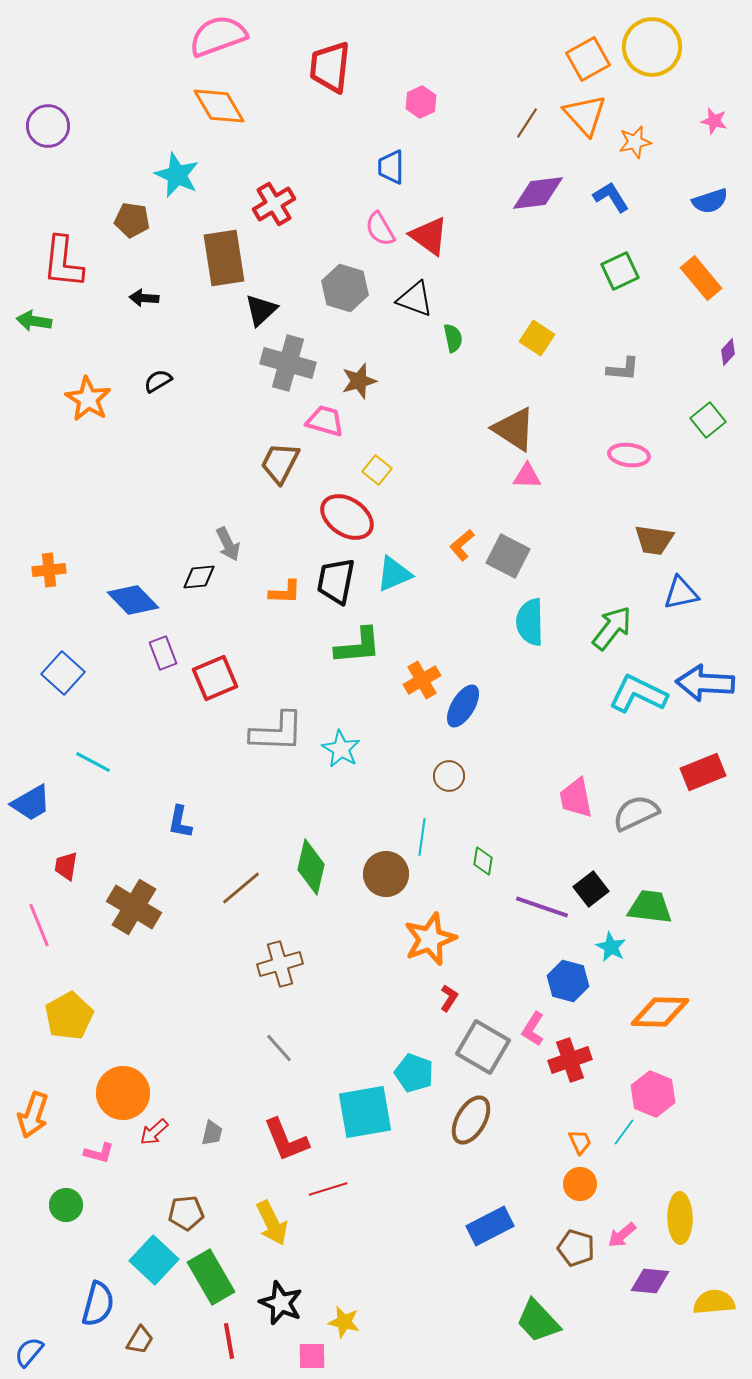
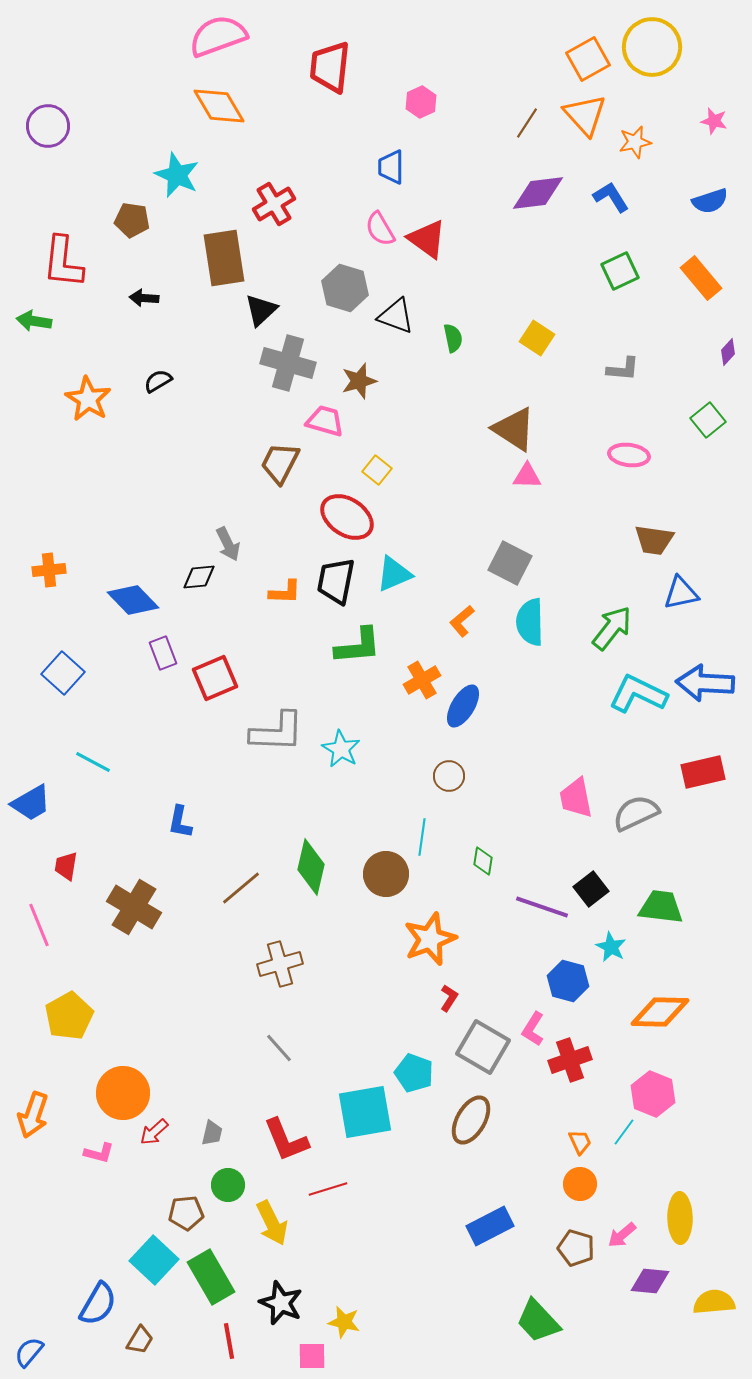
red triangle at (429, 236): moved 2 px left, 3 px down
black triangle at (415, 299): moved 19 px left, 17 px down
orange L-shape at (462, 545): moved 76 px down
gray square at (508, 556): moved 2 px right, 7 px down
red rectangle at (703, 772): rotated 9 degrees clockwise
green trapezoid at (650, 907): moved 11 px right
green circle at (66, 1205): moved 162 px right, 20 px up
blue semicircle at (98, 1304): rotated 15 degrees clockwise
